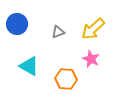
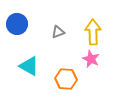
yellow arrow: moved 3 px down; rotated 130 degrees clockwise
